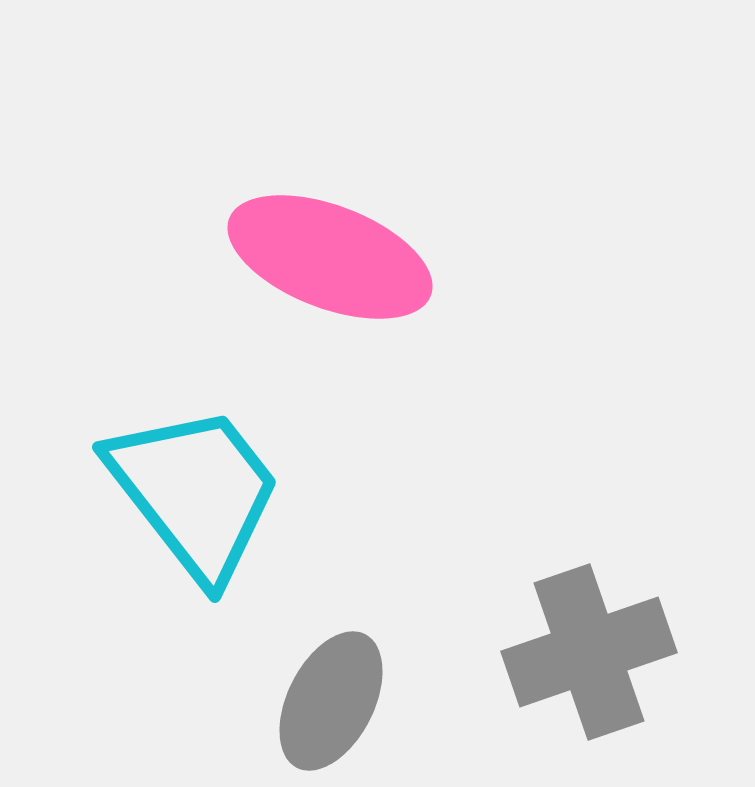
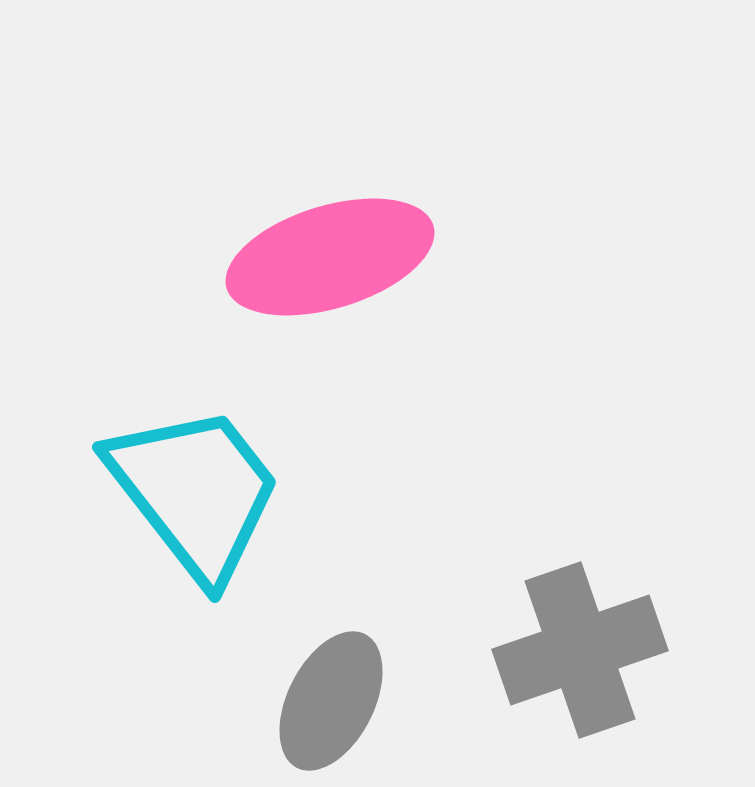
pink ellipse: rotated 38 degrees counterclockwise
gray cross: moved 9 px left, 2 px up
